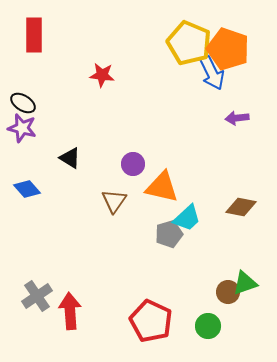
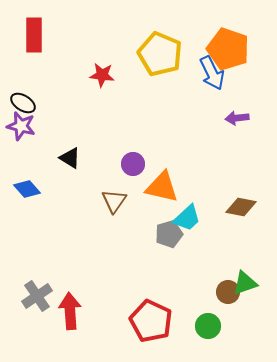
yellow pentagon: moved 29 px left, 11 px down
purple star: moved 1 px left, 2 px up
